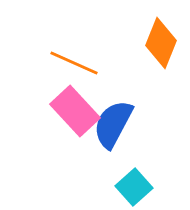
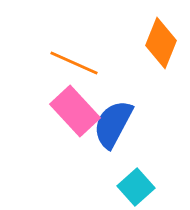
cyan square: moved 2 px right
